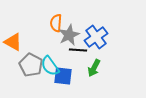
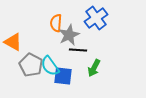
blue cross: moved 19 px up
